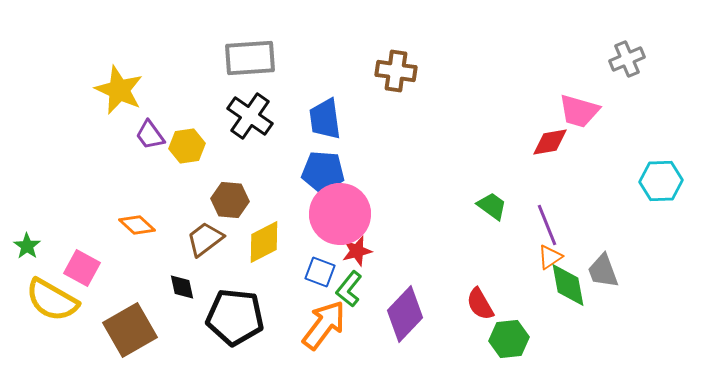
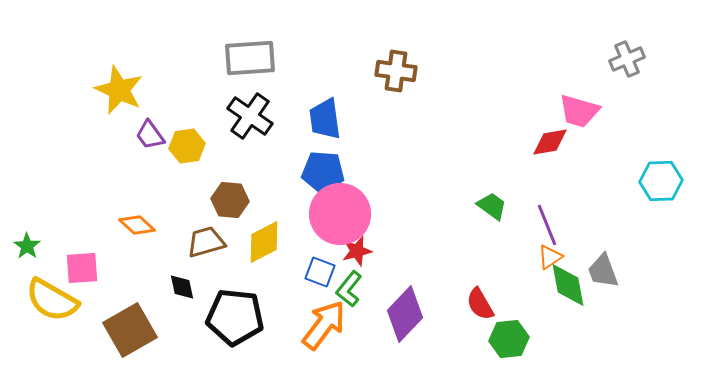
brown trapezoid: moved 1 px right, 3 px down; rotated 21 degrees clockwise
pink square: rotated 33 degrees counterclockwise
